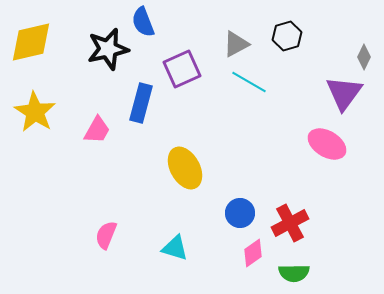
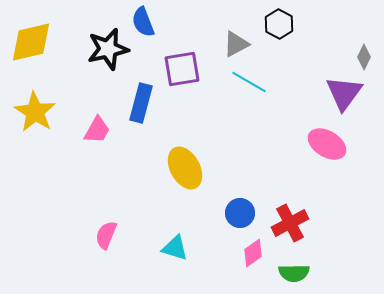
black hexagon: moved 8 px left, 12 px up; rotated 16 degrees counterclockwise
purple square: rotated 15 degrees clockwise
